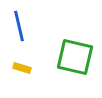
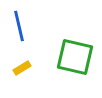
yellow rectangle: rotated 48 degrees counterclockwise
